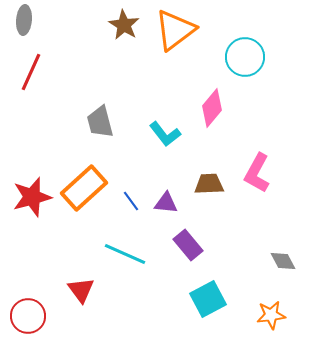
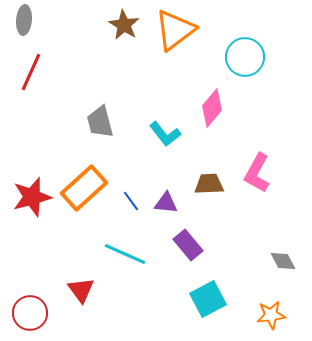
red circle: moved 2 px right, 3 px up
